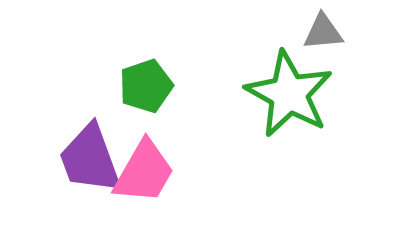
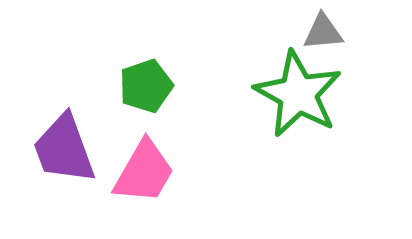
green star: moved 9 px right
purple trapezoid: moved 26 px left, 10 px up
